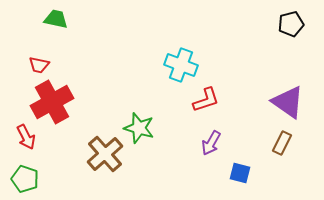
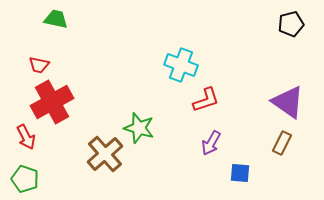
blue square: rotated 10 degrees counterclockwise
